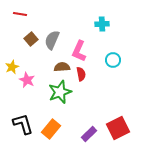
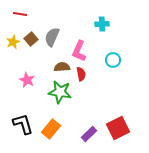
gray semicircle: moved 3 px up
yellow star: moved 1 px right, 25 px up
green star: rotated 30 degrees clockwise
